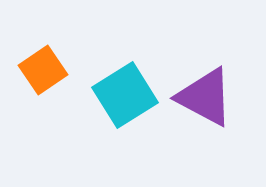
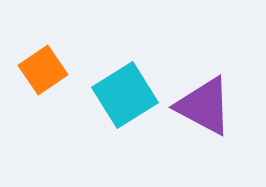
purple triangle: moved 1 px left, 9 px down
